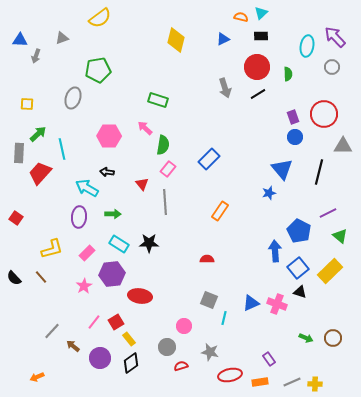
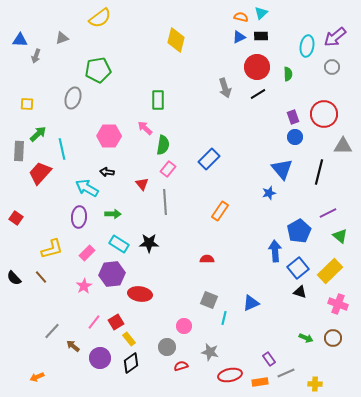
purple arrow at (335, 37): rotated 85 degrees counterclockwise
blue triangle at (223, 39): moved 16 px right, 2 px up
green rectangle at (158, 100): rotated 72 degrees clockwise
gray rectangle at (19, 153): moved 2 px up
blue pentagon at (299, 231): rotated 15 degrees clockwise
red ellipse at (140, 296): moved 2 px up
pink cross at (277, 304): moved 61 px right
gray line at (292, 382): moved 6 px left, 9 px up
